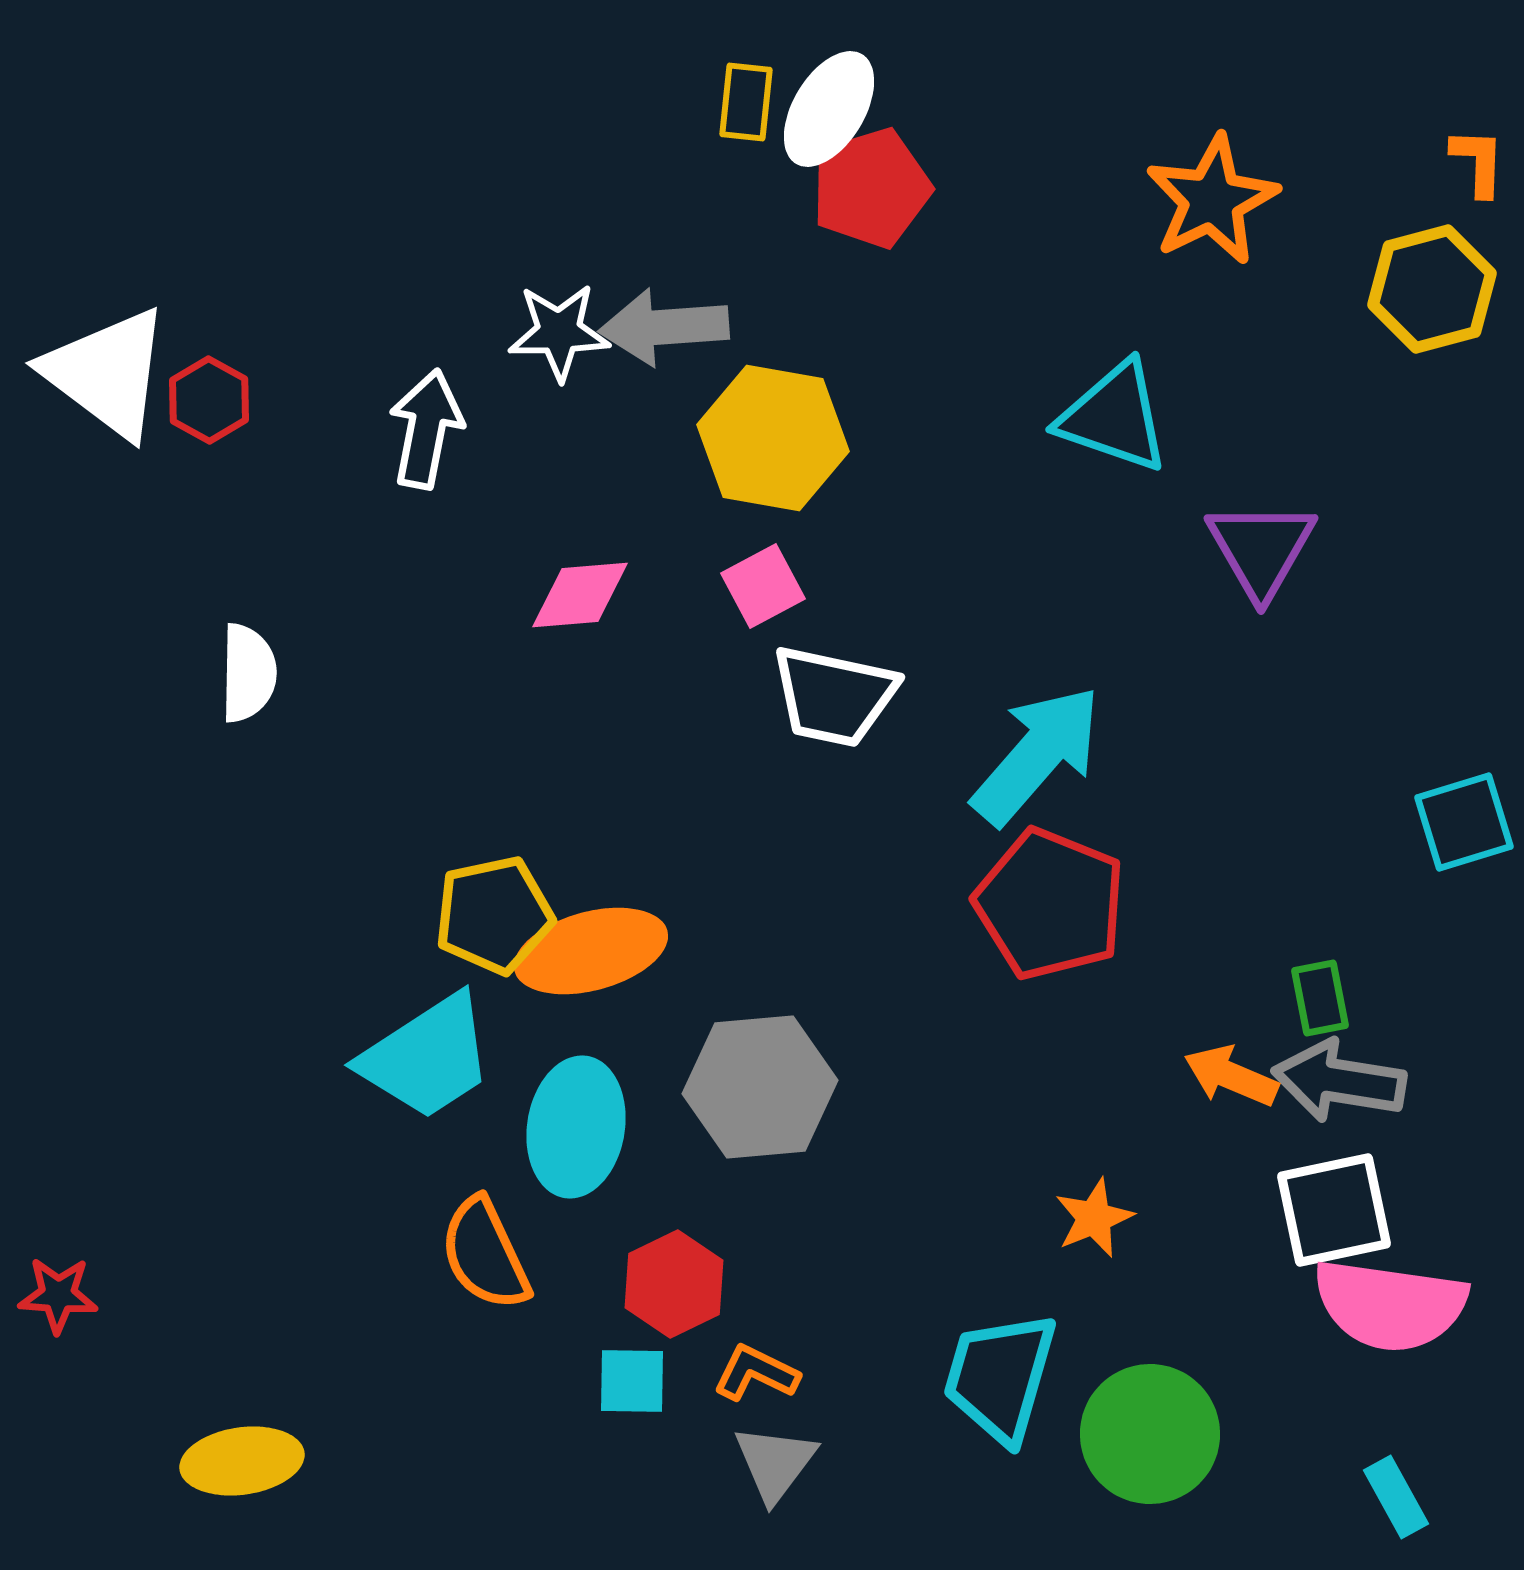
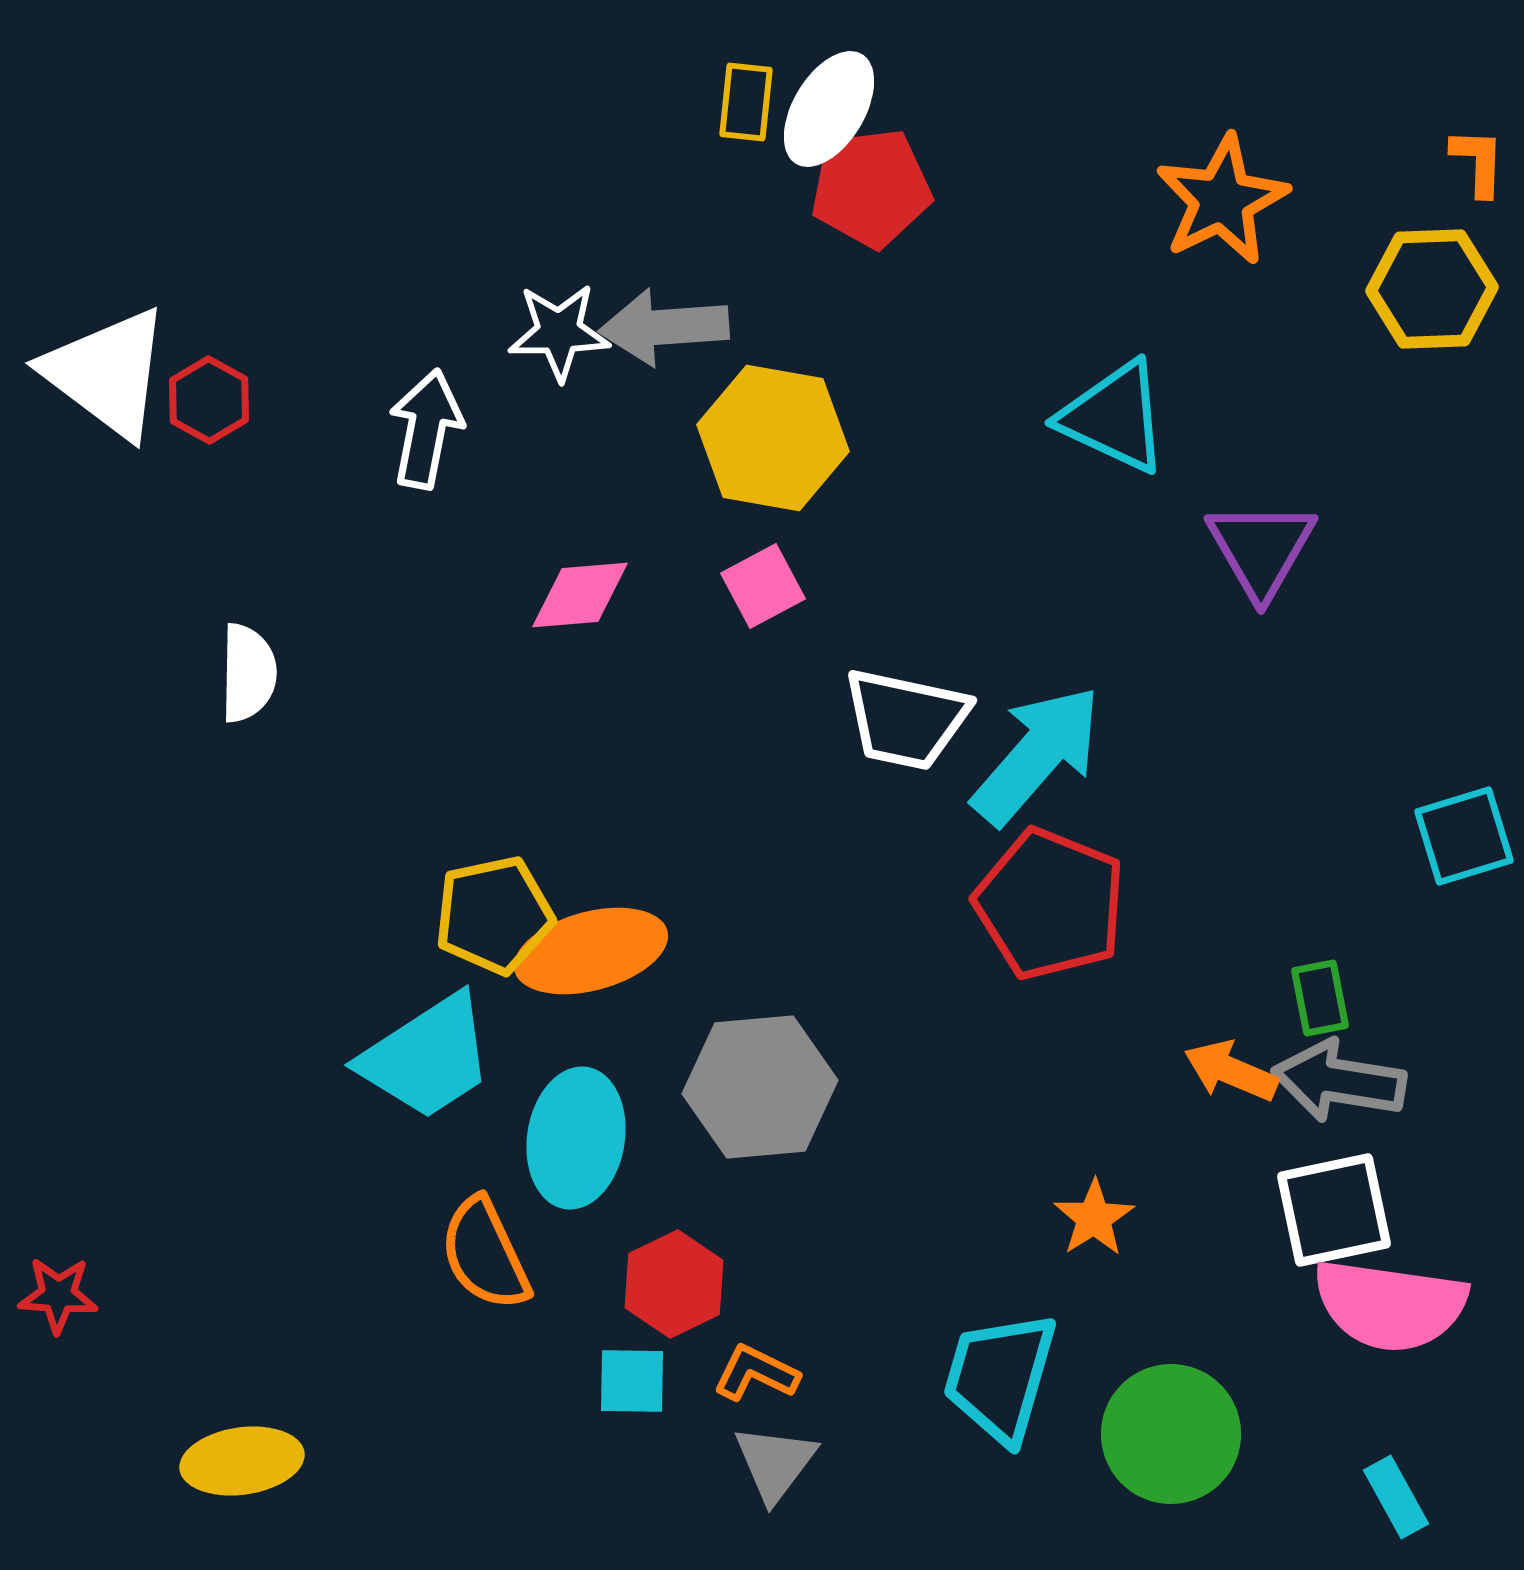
red pentagon at (871, 188): rotated 10 degrees clockwise
orange star at (1212, 200): moved 10 px right
yellow hexagon at (1432, 289): rotated 13 degrees clockwise
cyan triangle at (1114, 417): rotated 6 degrees clockwise
white trapezoid at (834, 696): moved 72 px right, 23 px down
cyan square at (1464, 822): moved 14 px down
orange arrow at (1231, 1076): moved 5 px up
cyan ellipse at (576, 1127): moved 11 px down
orange star at (1094, 1218): rotated 10 degrees counterclockwise
green circle at (1150, 1434): moved 21 px right
